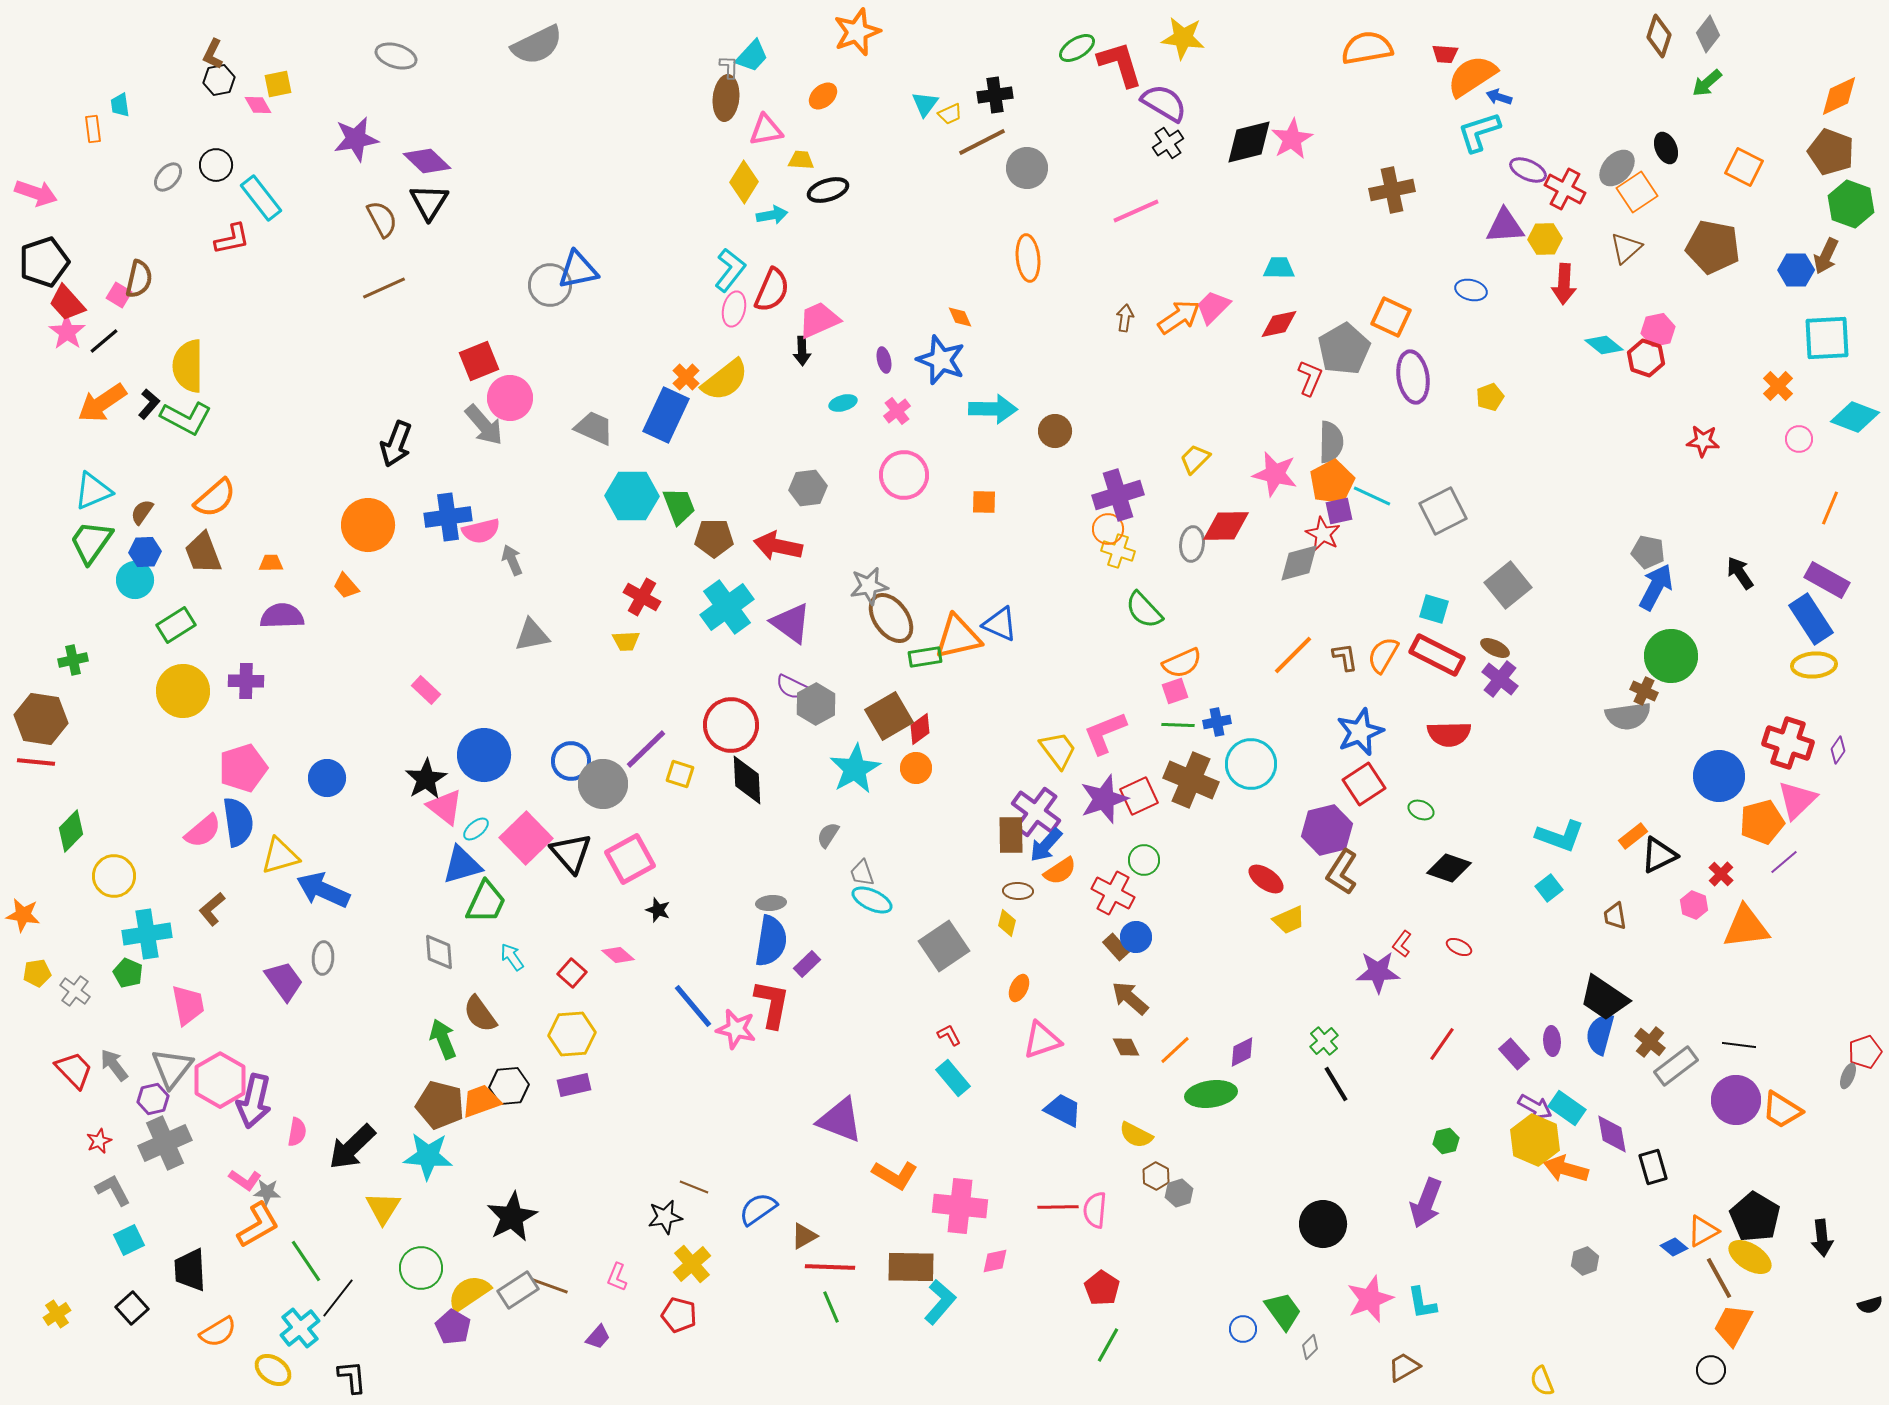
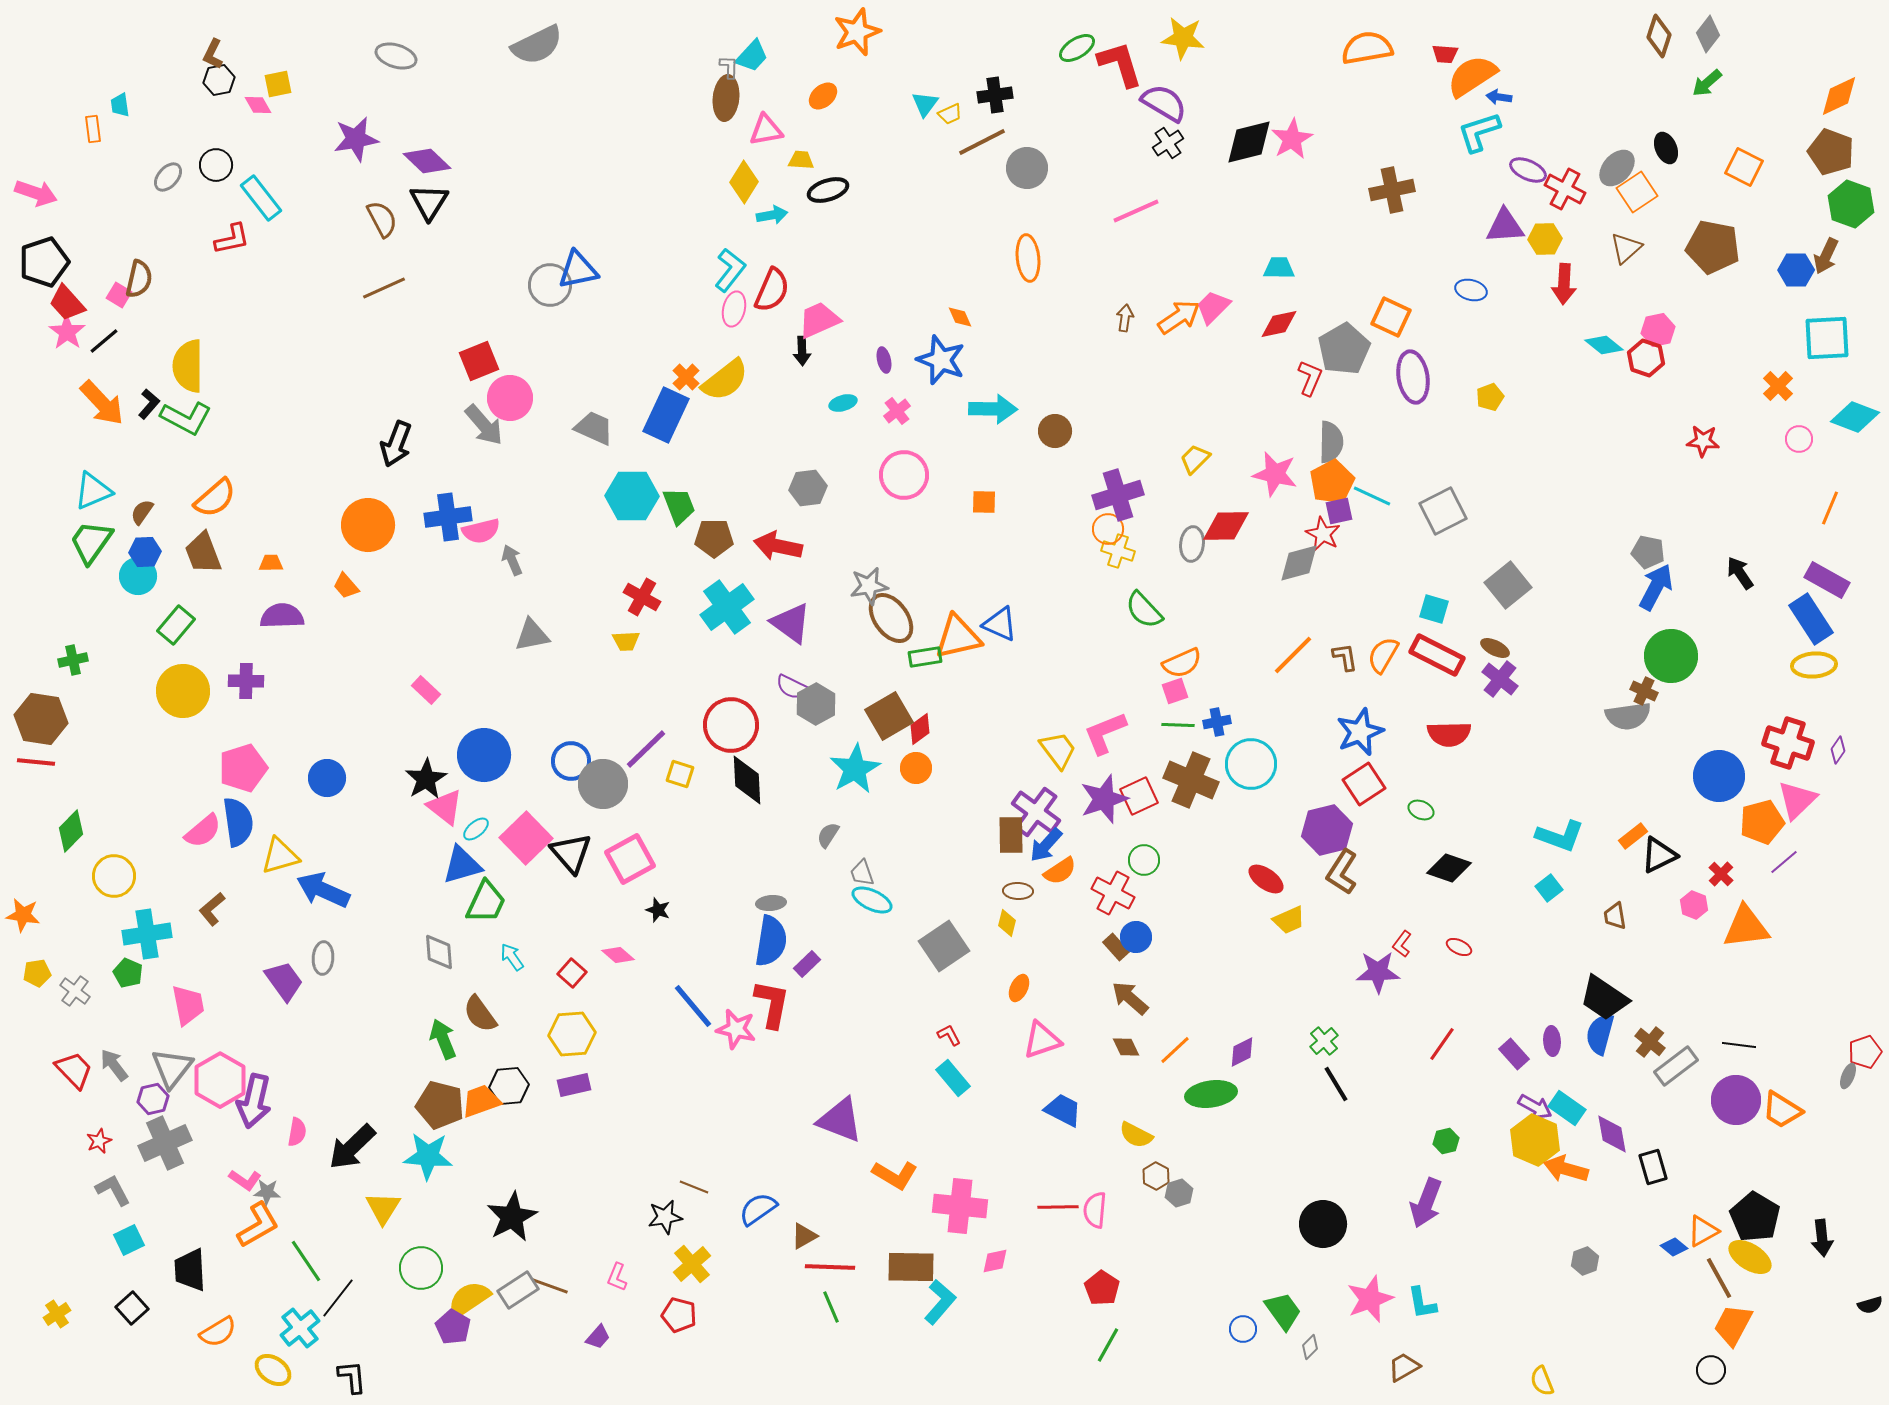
blue arrow at (1499, 97): rotated 10 degrees counterclockwise
orange arrow at (102, 403): rotated 99 degrees counterclockwise
cyan circle at (135, 580): moved 3 px right, 4 px up
green rectangle at (176, 625): rotated 18 degrees counterclockwise
yellow semicircle at (469, 1293): moved 6 px down
